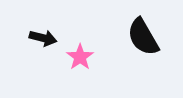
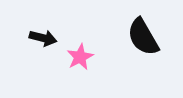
pink star: rotated 8 degrees clockwise
